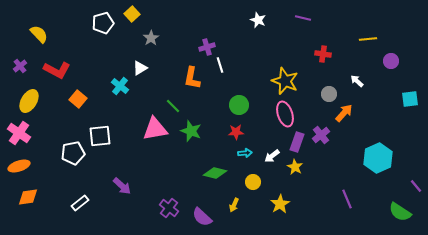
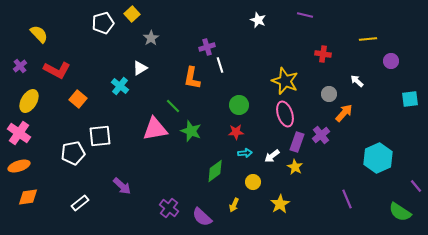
purple line at (303, 18): moved 2 px right, 3 px up
green diamond at (215, 173): moved 2 px up; rotated 50 degrees counterclockwise
